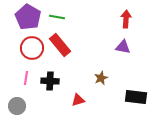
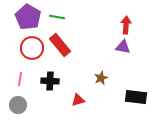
red arrow: moved 6 px down
pink line: moved 6 px left, 1 px down
gray circle: moved 1 px right, 1 px up
